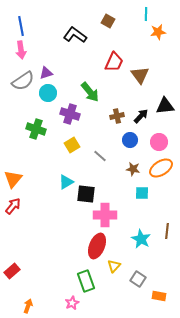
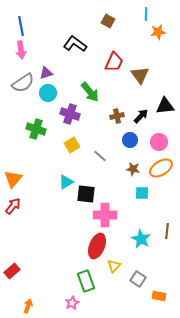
black L-shape: moved 9 px down
gray semicircle: moved 2 px down
